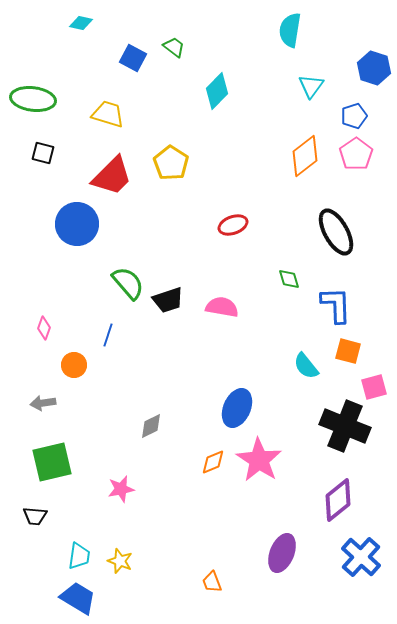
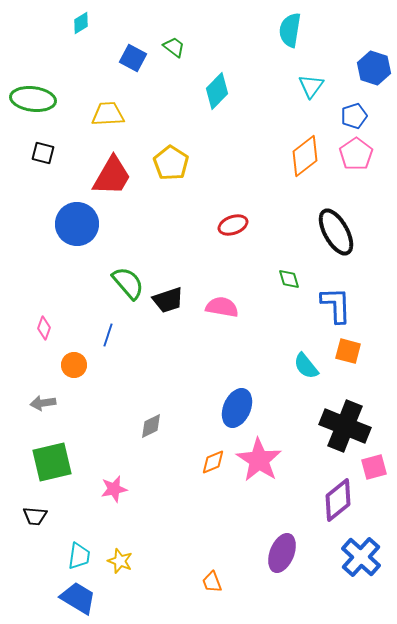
cyan diamond at (81, 23): rotated 45 degrees counterclockwise
yellow trapezoid at (108, 114): rotated 20 degrees counterclockwise
red trapezoid at (112, 176): rotated 15 degrees counterclockwise
pink square at (374, 387): moved 80 px down
pink star at (121, 489): moved 7 px left
